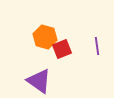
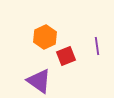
orange hexagon: rotated 20 degrees clockwise
red square: moved 4 px right, 7 px down
